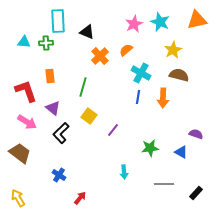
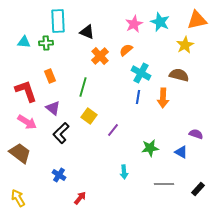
yellow star: moved 12 px right, 5 px up
orange rectangle: rotated 16 degrees counterclockwise
black rectangle: moved 2 px right, 4 px up
